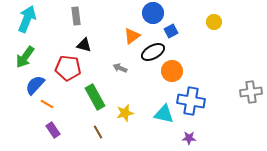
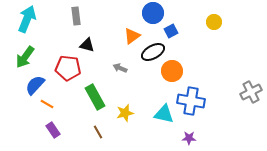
black triangle: moved 3 px right
gray cross: rotated 20 degrees counterclockwise
